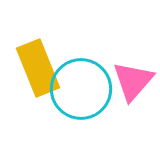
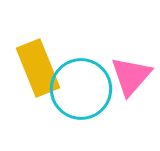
pink triangle: moved 2 px left, 5 px up
